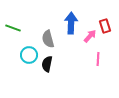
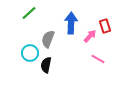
green line: moved 16 px right, 15 px up; rotated 63 degrees counterclockwise
gray semicircle: rotated 36 degrees clockwise
cyan circle: moved 1 px right, 2 px up
pink line: rotated 64 degrees counterclockwise
black semicircle: moved 1 px left, 1 px down
